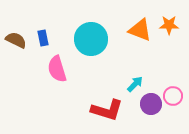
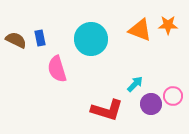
orange star: moved 1 px left
blue rectangle: moved 3 px left
